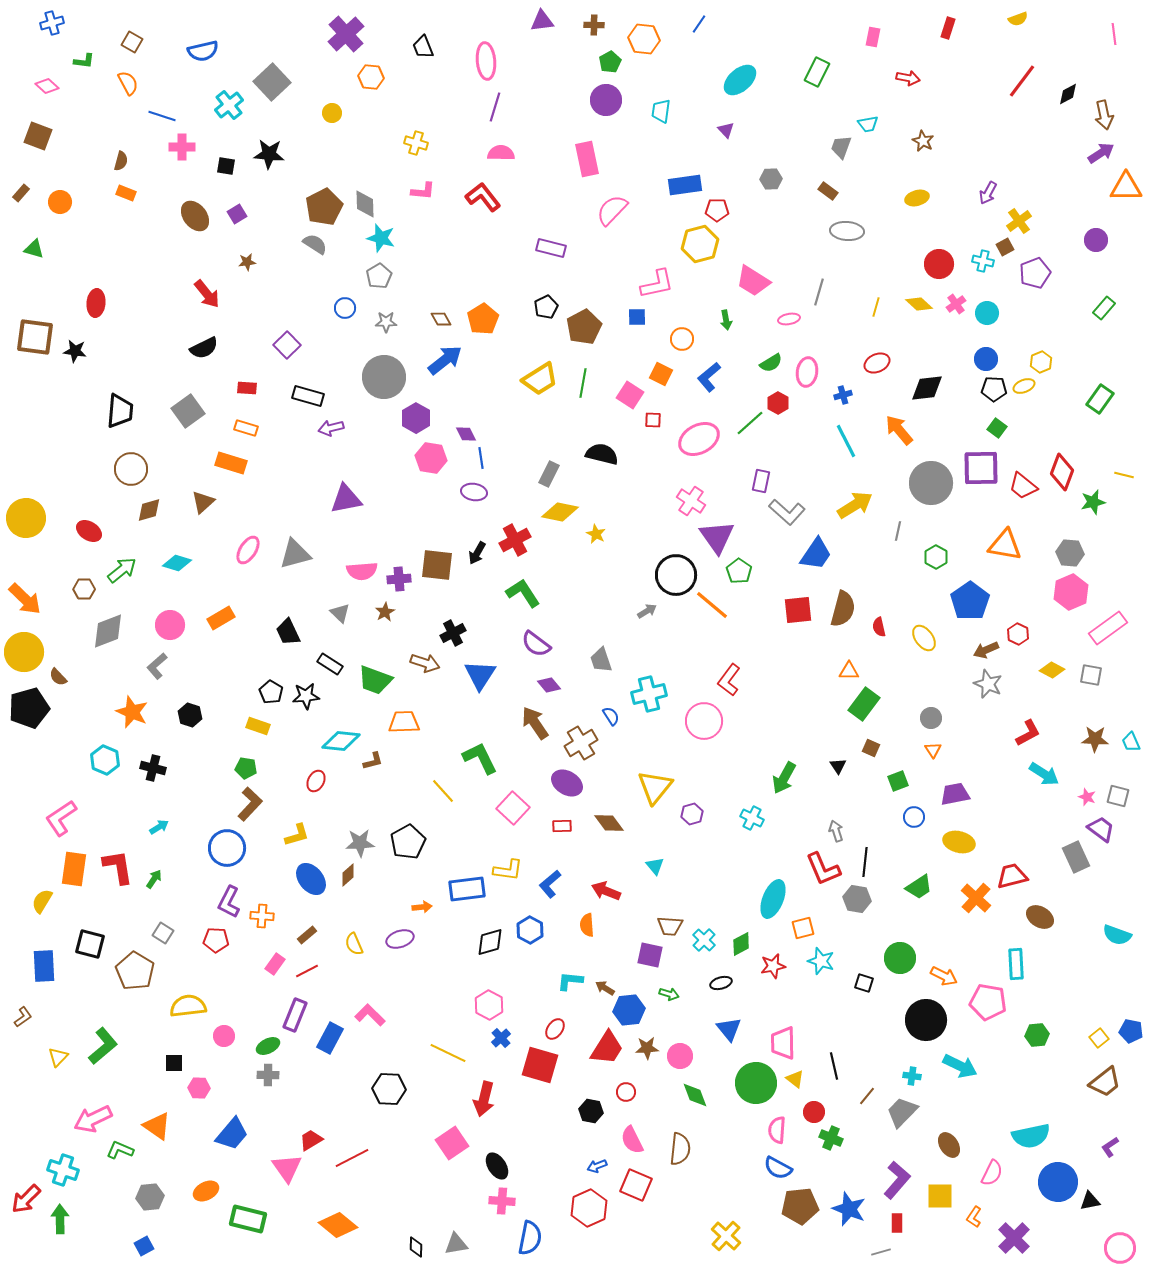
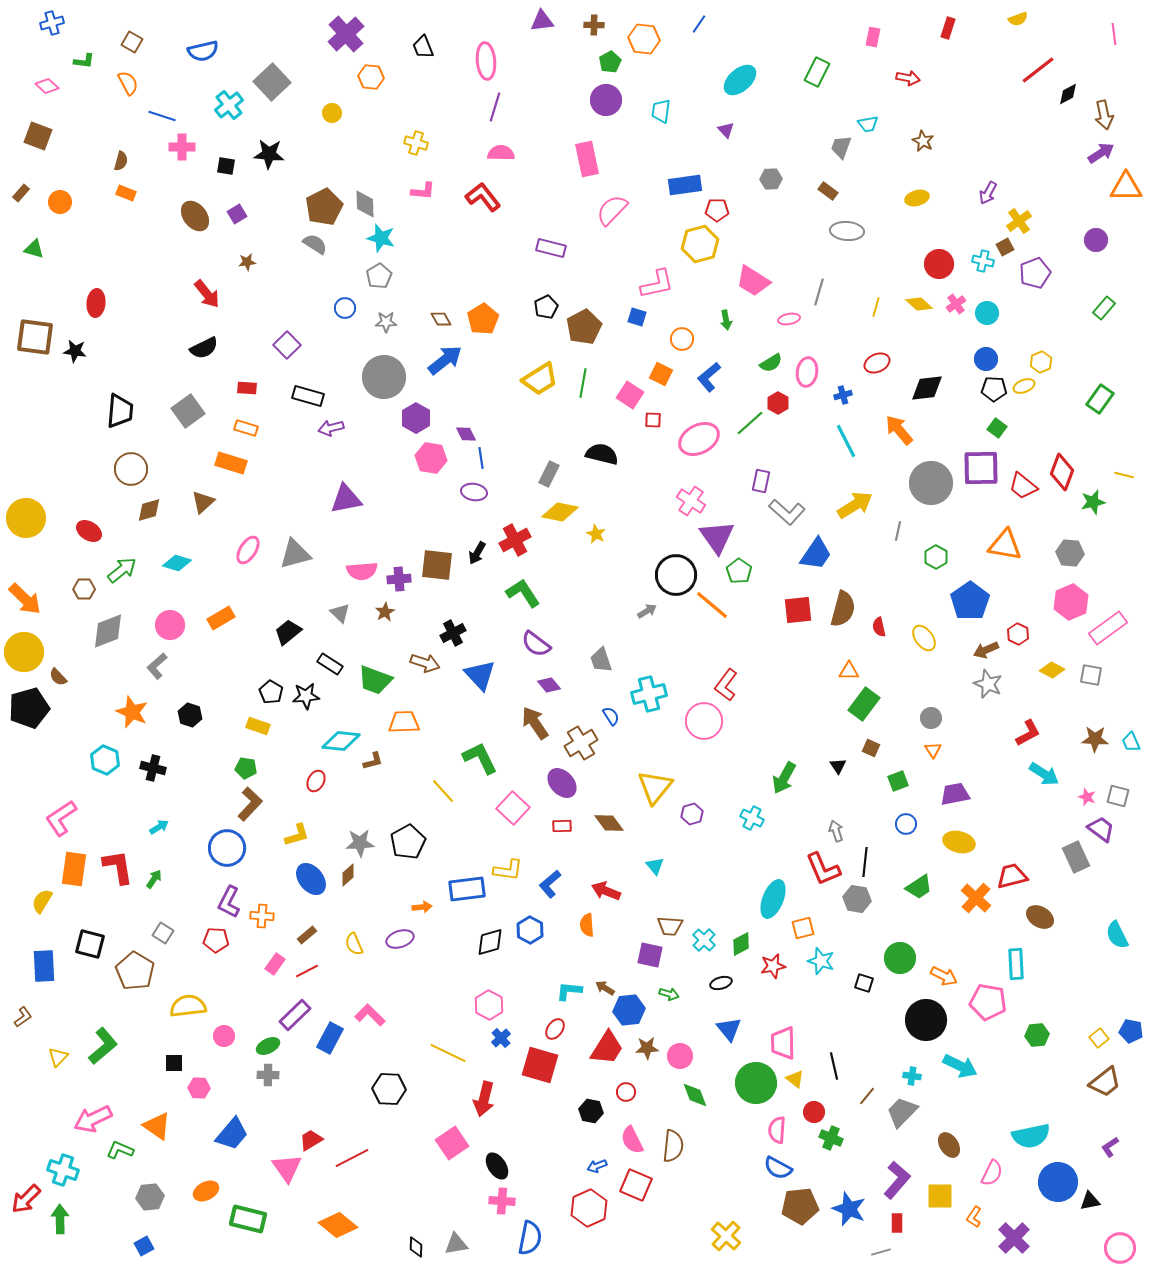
red line at (1022, 81): moved 16 px right, 11 px up; rotated 15 degrees clockwise
blue square at (637, 317): rotated 18 degrees clockwise
pink hexagon at (1071, 592): moved 10 px down
black trapezoid at (288, 632): rotated 76 degrees clockwise
blue triangle at (480, 675): rotated 16 degrees counterclockwise
red L-shape at (729, 680): moved 3 px left, 5 px down
purple ellipse at (567, 783): moved 5 px left; rotated 16 degrees clockwise
blue circle at (914, 817): moved 8 px left, 7 px down
cyan semicircle at (1117, 935): rotated 44 degrees clockwise
cyan L-shape at (570, 981): moved 1 px left, 10 px down
purple rectangle at (295, 1015): rotated 24 degrees clockwise
brown semicircle at (680, 1149): moved 7 px left, 3 px up
